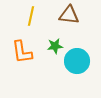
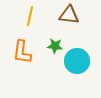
yellow line: moved 1 px left
green star: rotated 14 degrees clockwise
orange L-shape: rotated 15 degrees clockwise
